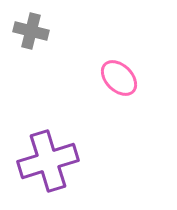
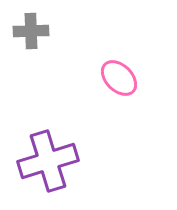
gray cross: rotated 16 degrees counterclockwise
